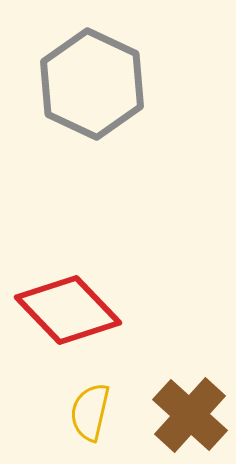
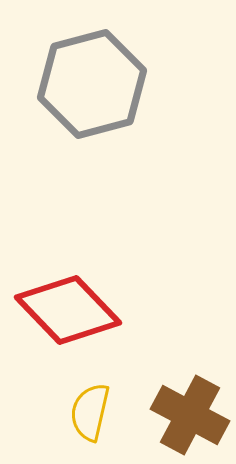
gray hexagon: rotated 20 degrees clockwise
brown cross: rotated 14 degrees counterclockwise
